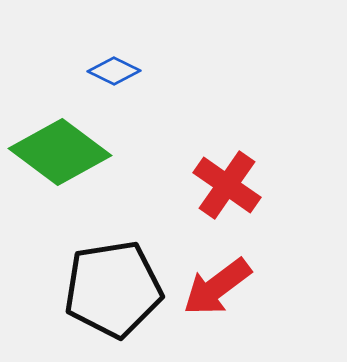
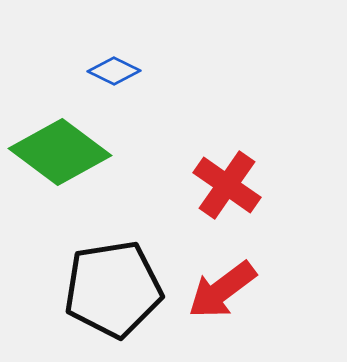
red arrow: moved 5 px right, 3 px down
